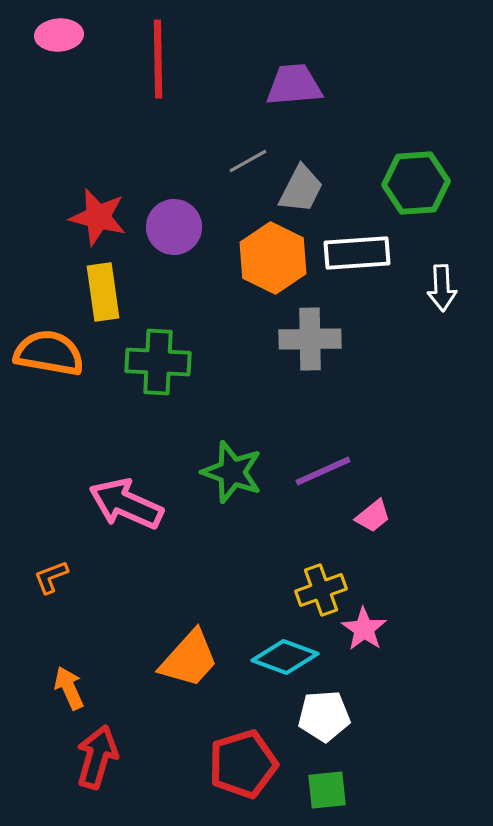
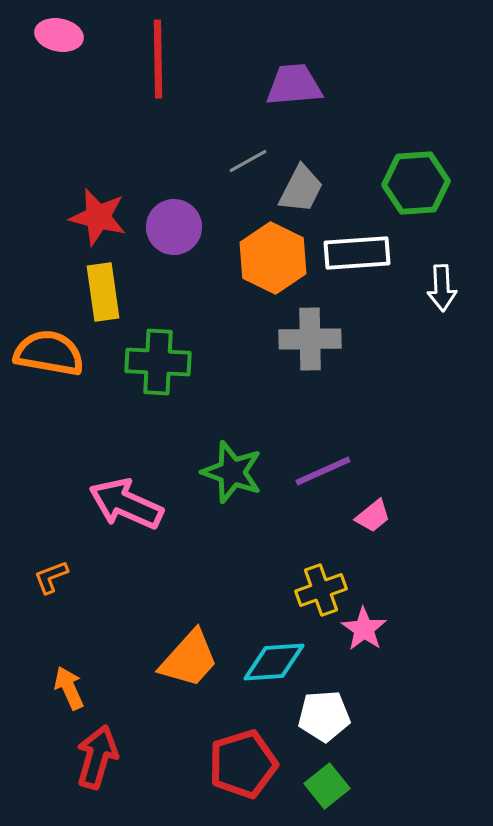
pink ellipse: rotated 15 degrees clockwise
cyan diamond: moved 11 px left, 5 px down; rotated 24 degrees counterclockwise
green square: moved 4 px up; rotated 33 degrees counterclockwise
